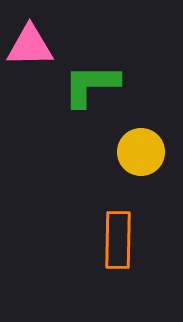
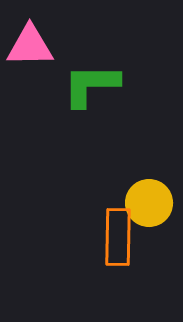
yellow circle: moved 8 px right, 51 px down
orange rectangle: moved 3 px up
